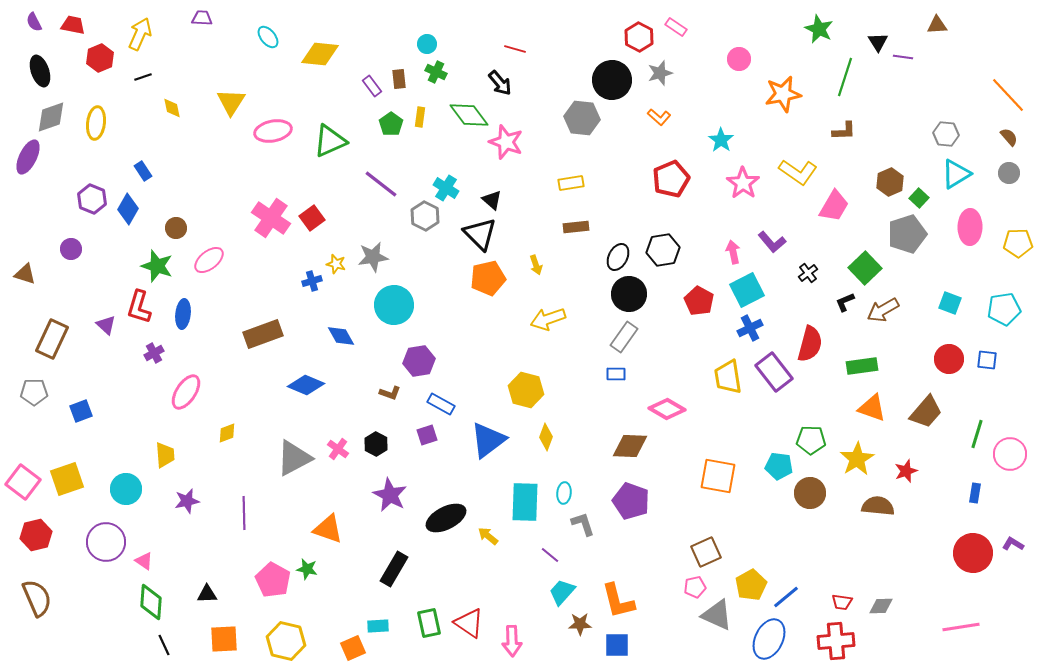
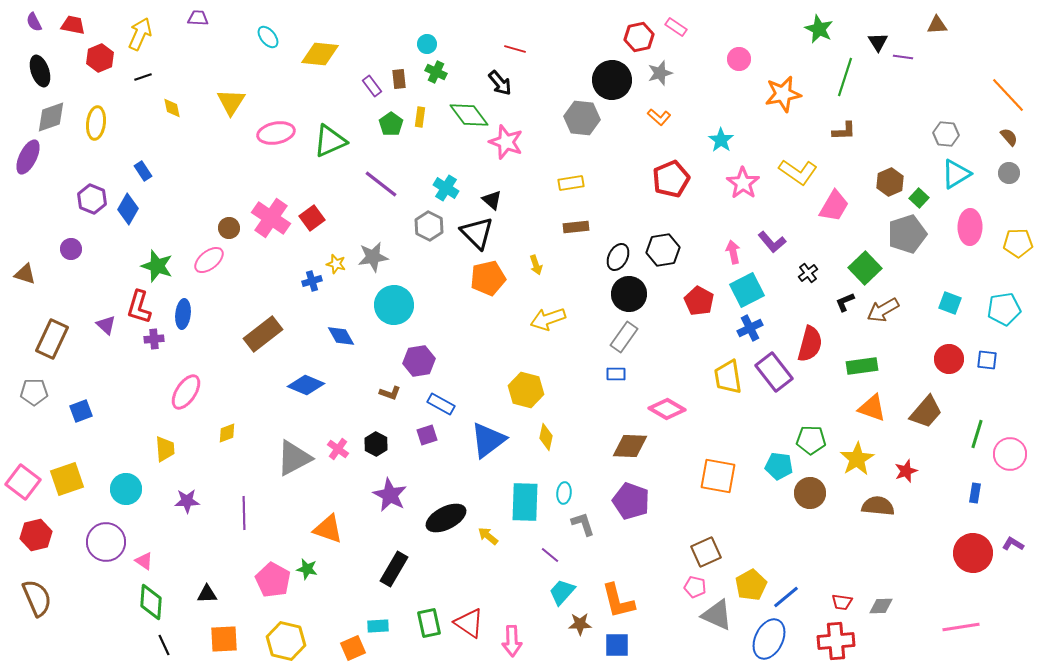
purple trapezoid at (202, 18): moved 4 px left
red hexagon at (639, 37): rotated 20 degrees clockwise
pink ellipse at (273, 131): moved 3 px right, 2 px down
gray hexagon at (425, 216): moved 4 px right, 10 px down
brown circle at (176, 228): moved 53 px right
black triangle at (480, 234): moved 3 px left, 1 px up
brown rectangle at (263, 334): rotated 18 degrees counterclockwise
purple cross at (154, 353): moved 14 px up; rotated 24 degrees clockwise
yellow diamond at (546, 437): rotated 8 degrees counterclockwise
yellow trapezoid at (165, 455): moved 6 px up
purple star at (187, 501): rotated 10 degrees clockwise
pink pentagon at (695, 587): rotated 25 degrees clockwise
